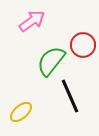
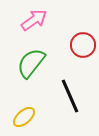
pink arrow: moved 2 px right, 1 px up
green semicircle: moved 20 px left, 2 px down
yellow ellipse: moved 3 px right, 5 px down
